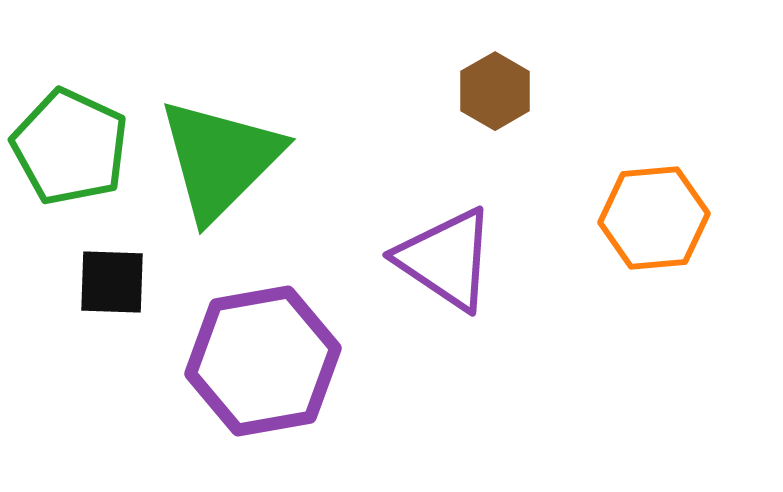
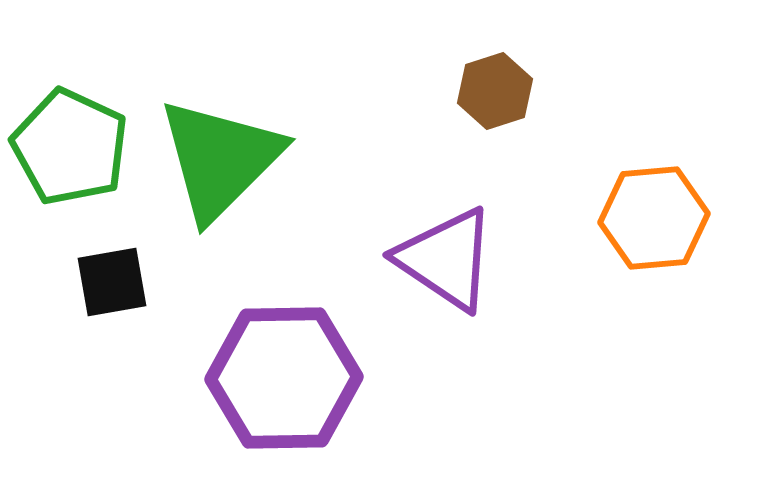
brown hexagon: rotated 12 degrees clockwise
black square: rotated 12 degrees counterclockwise
purple hexagon: moved 21 px right, 17 px down; rotated 9 degrees clockwise
